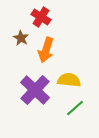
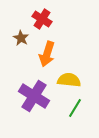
red cross: moved 1 px right, 2 px down
orange arrow: moved 1 px right, 4 px down
purple cross: moved 1 px left, 6 px down; rotated 12 degrees counterclockwise
green line: rotated 18 degrees counterclockwise
